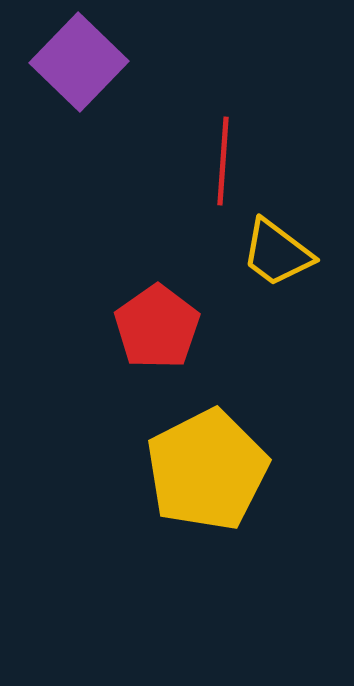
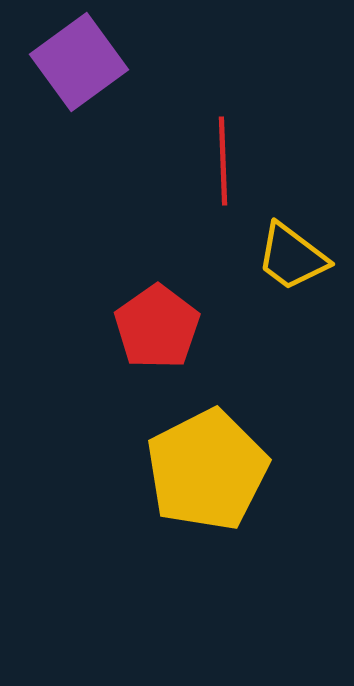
purple square: rotated 10 degrees clockwise
red line: rotated 6 degrees counterclockwise
yellow trapezoid: moved 15 px right, 4 px down
